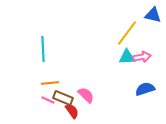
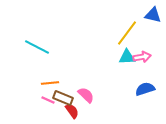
cyan line: moved 6 px left, 2 px up; rotated 60 degrees counterclockwise
